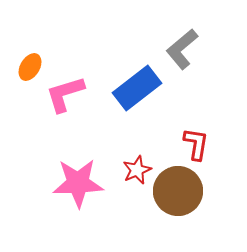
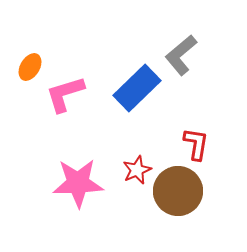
gray L-shape: moved 1 px left, 6 px down
blue rectangle: rotated 6 degrees counterclockwise
